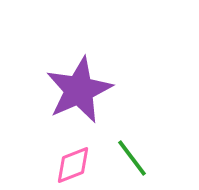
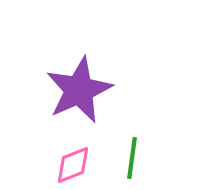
green line: rotated 45 degrees clockwise
